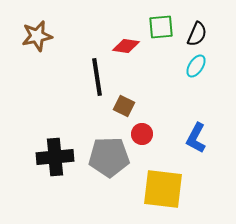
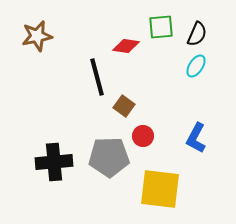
black line: rotated 6 degrees counterclockwise
brown square: rotated 10 degrees clockwise
red circle: moved 1 px right, 2 px down
black cross: moved 1 px left, 5 px down
yellow square: moved 3 px left
